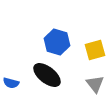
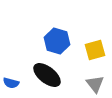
blue hexagon: moved 1 px up
